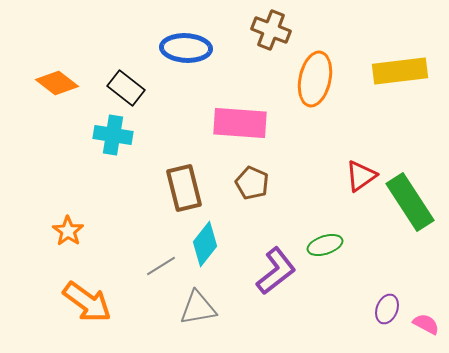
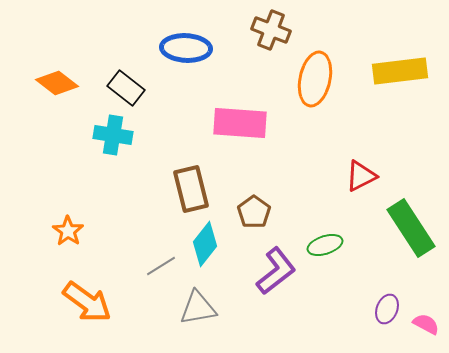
red triangle: rotated 8 degrees clockwise
brown pentagon: moved 2 px right, 29 px down; rotated 12 degrees clockwise
brown rectangle: moved 7 px right, 1 px down
green rectangle: moved 1 px right, 26 px down
